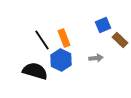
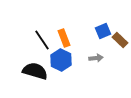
blue square: moved 6 px down
